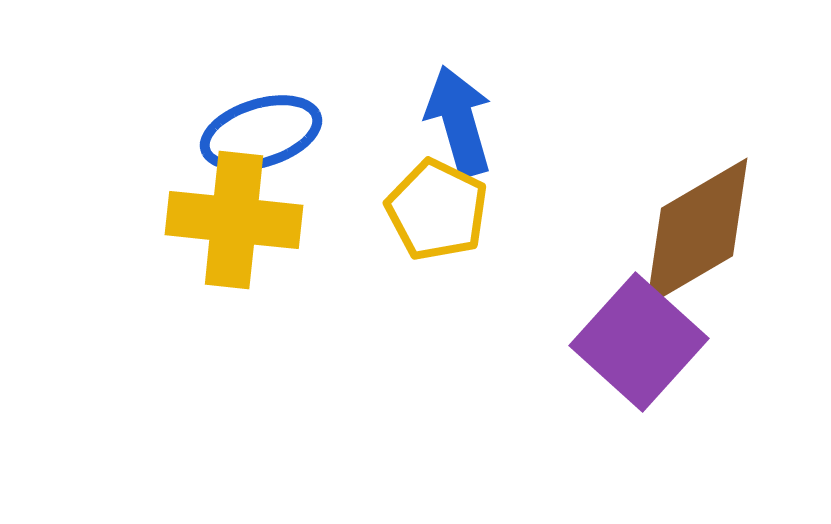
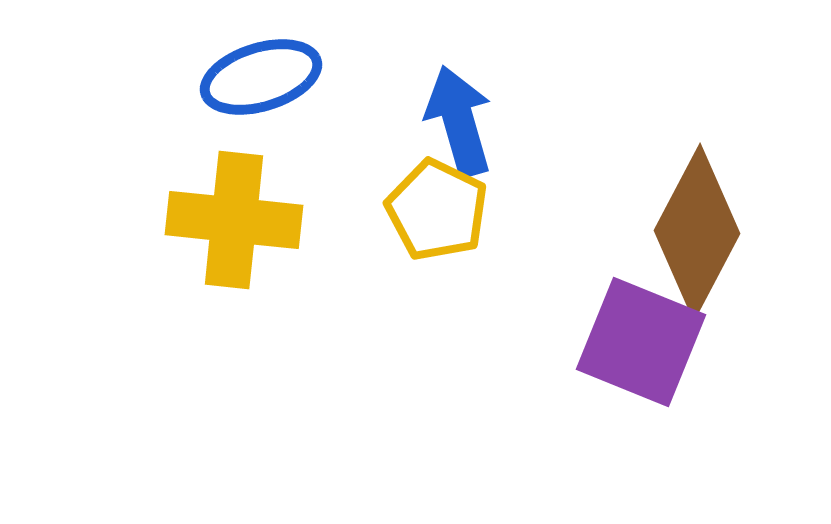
blue ellipse: moved 56 px up
brown diamond: rotated 32 degrees counterclockwise
purple square: moved 2 px right; rotated 20 degrees counterclockwise
